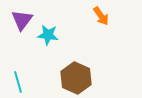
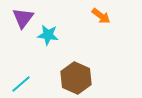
orange arrow: rotated 18 degrees counterclockwise
purple triangle: moved 1 px right, 2 px up
cyan line: moved 3 px right, 2 px down; rotated 65 degrees clockwise
